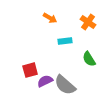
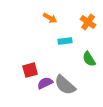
purple semicircle: moved 2 px down
